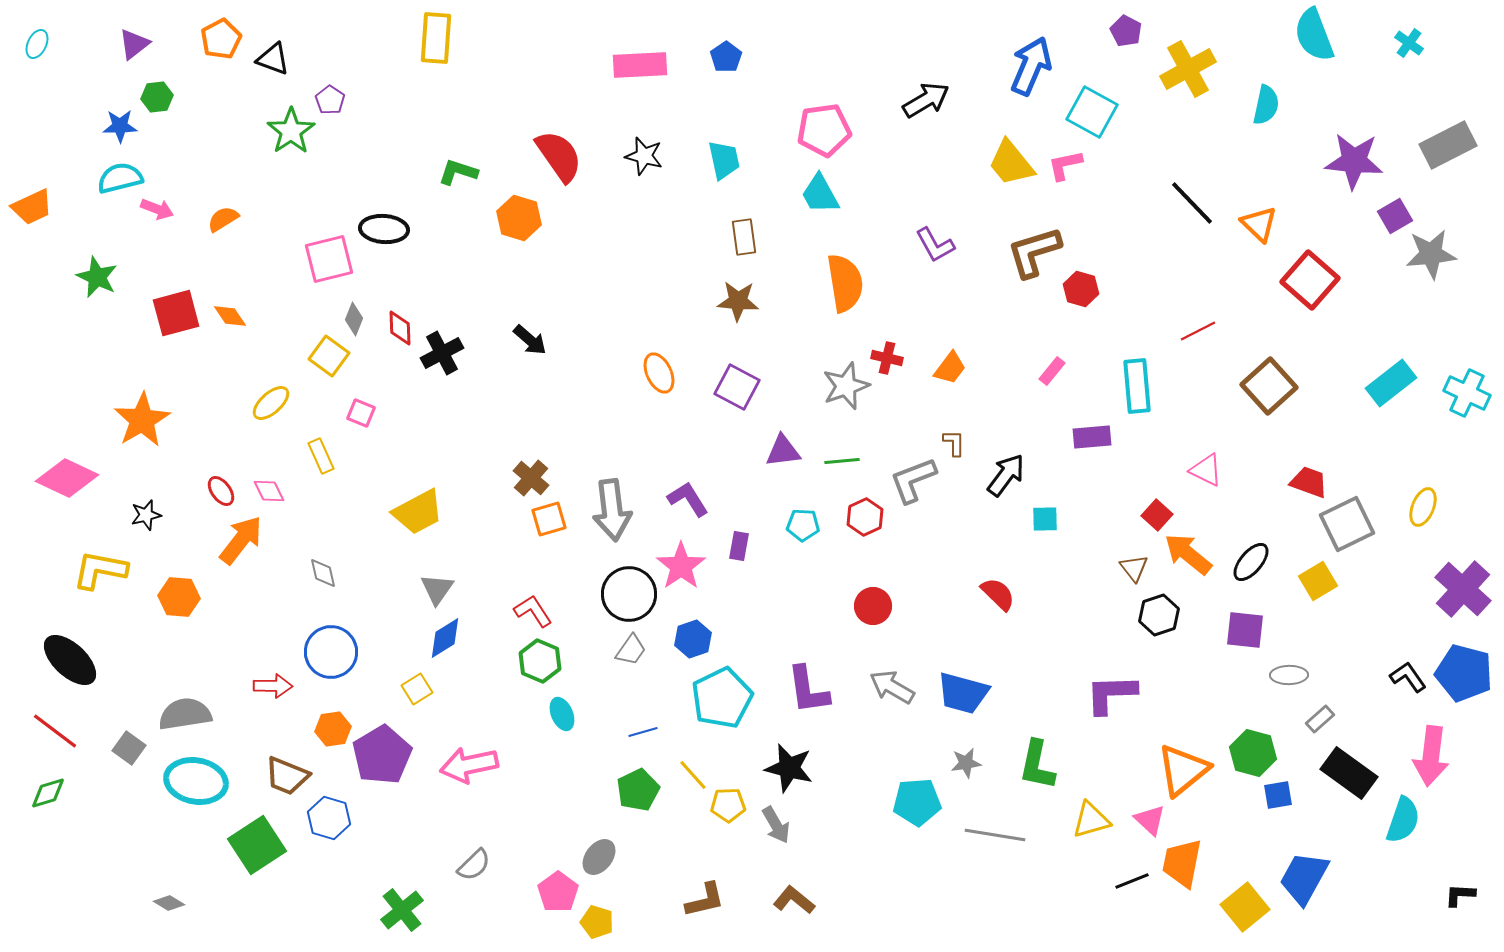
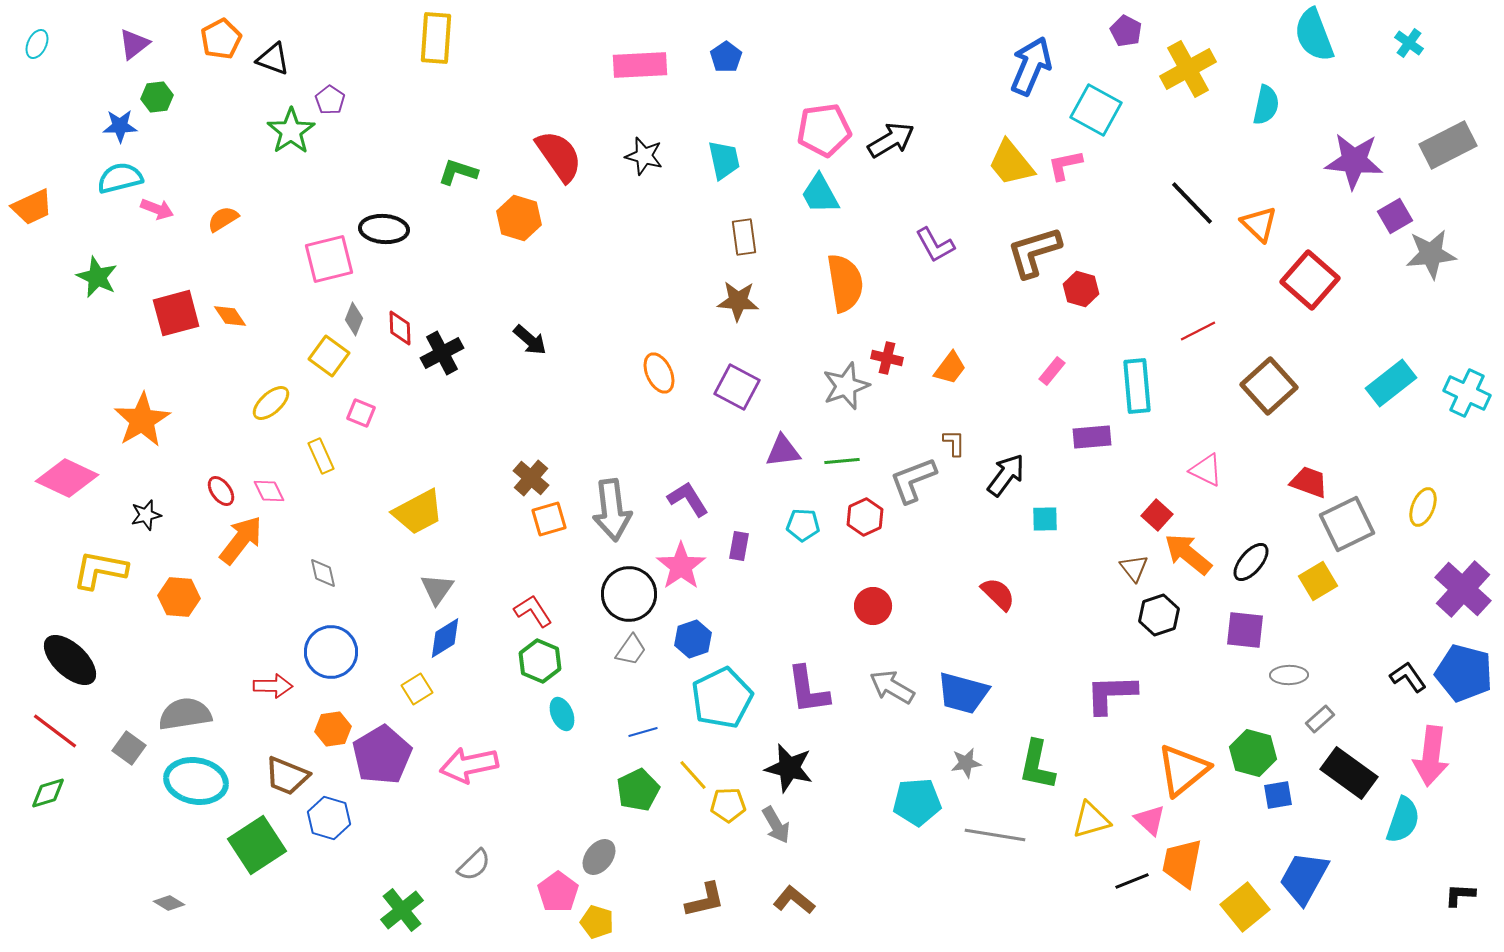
black arrow at (926, 100): moved 35 px left, 40 px down
cyan square at (1092, 112): moved 4 px right, 2 px up
